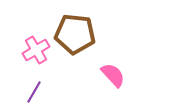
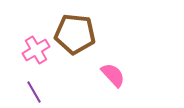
purple line: rotated 60 degrees counterclockwise
